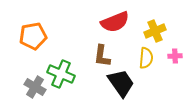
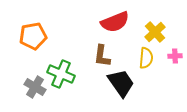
yellow cross: moved 1 px down; rotated 20 degrees counterclockwise
